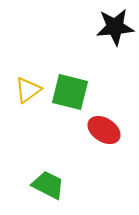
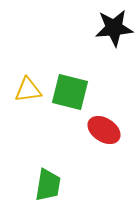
black star: moved 1 px left, 1 px down
yellow triangle: rotated 28 degrees clockwise
green trapezoid: rotated 72 degrees clockwise
